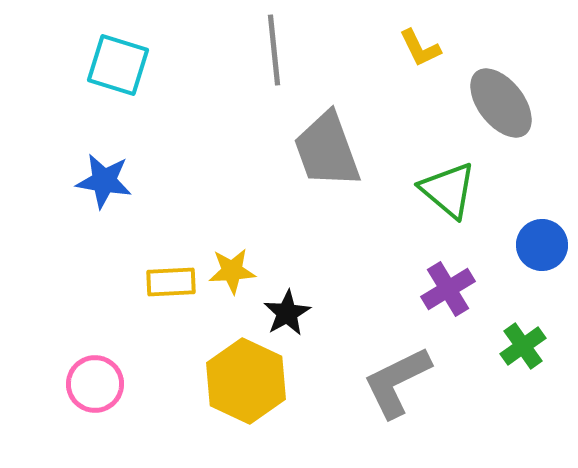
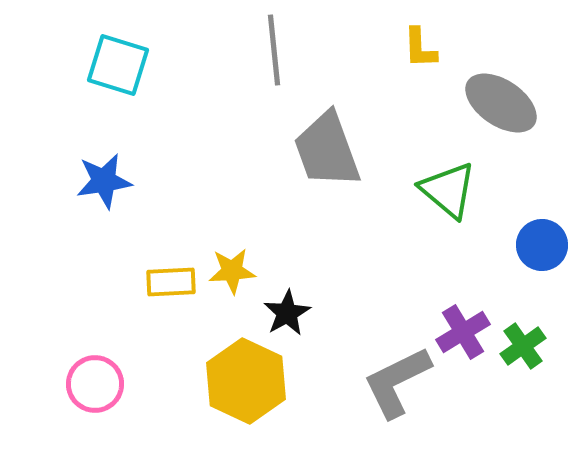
yellow L-shape: rotated 24 degrees clockwise
gray ellipse: rotated 18 degrees counterclockwise
blue star: rotated 18 degrees counterclockwise
purple cross: moved 15 px right, 43 px down
